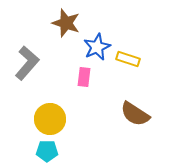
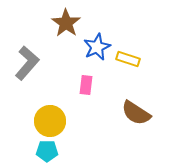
brown star: rotated 16 degrees clockwise
pink rectangle: moved 2 px right, 8 px down
brown semicircle: moved 1 px right, 1 px up
yellow circle: moved 2 px down
